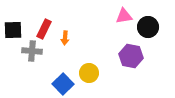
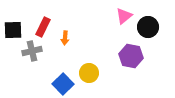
pink triangle: rotated 30 degrees counterclockwise
red rectangle: moved 1 px left, 2 px up
gray cross: rotated 18 degrees counterclockwise
